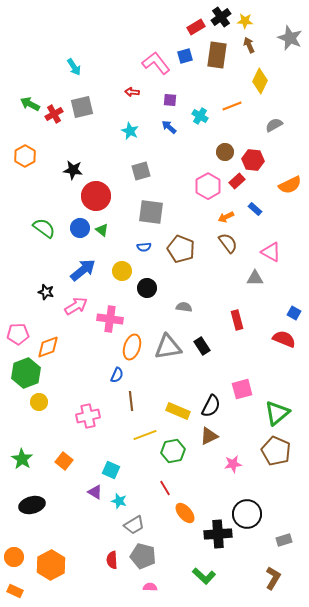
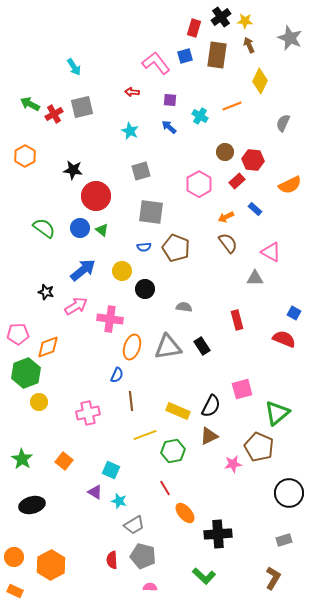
red rectangle at (196, 27): moved 2 px left, 1 px down; rotated 42 degrees counterclockwise
gray semicircle at (274, 125): moved 9 px right, 2 px up; rotated 36 degrees counterclockwise
pink hexagon at (208, 186): moved 9 px left, 2 px up
brown pentagon at (181, 249): moved 5 px left, 1 px up
black circle at (147, 288): moved 2 px left, 1 px down
pink cross at (88, 416): moved 3 px up
brown pentagon at (276, 451): moved 17 px left, 4 px up
black circle at (247, 514): moved 42 px right, 21 px up
